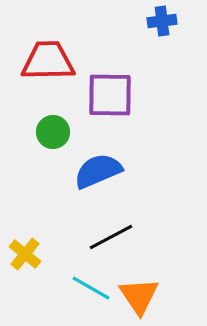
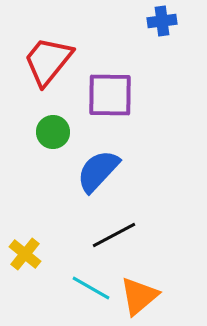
red trapezoid: rotated 50 degrees counterclockwise
blue semicircle: rotated 24 degrees counterclockwise
black line: moved 3 px right, 2 px up
orange triangle: rotated 24 degrees clockwise
